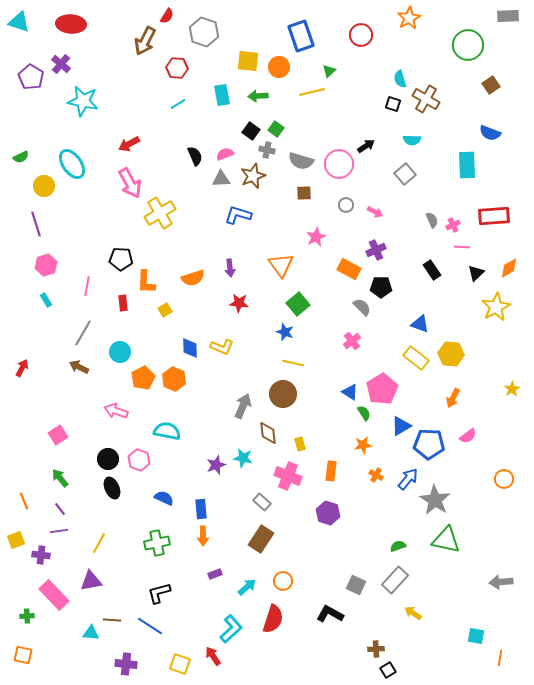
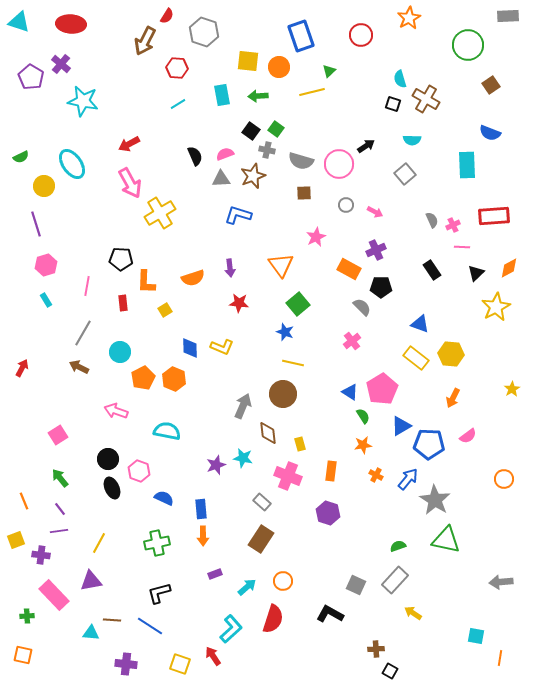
green semicircle at (364, 413): moved 1 px left, 3 px down
pink hexagon at (139, 460): moved 11 px down
black square at (388, 670): moved 2 px right, 1 px down; rotated 28 degrees counterclockwise
